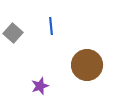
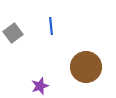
gray square: rotated 12 degrees clockwise
brown circle: moved 1 px left, 2 px down
